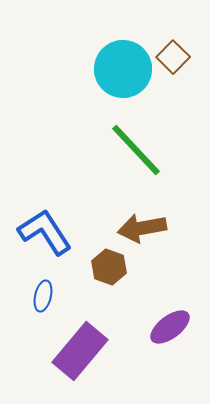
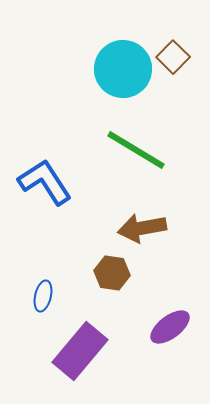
green line: rotated 16 degrees counterclockwise
blue L-shape: moved 50 px up
brown hexagon: moved 3 px right, 6 px down; rotated 12 degrees counterclockwise
